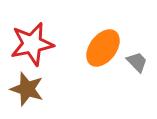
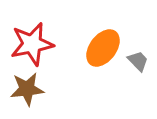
gray trapezoid: moved 1 px right, 1 px up
brown star: rotated 24 degrees counterclockwise
